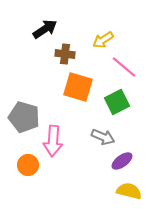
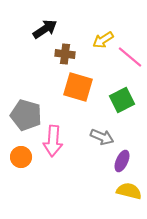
pink line: moved 6 px right, 10 px up
green square: moved 5 px right, 2 px up
gray pentagon: moved 2 px right, 2 px up
gray arrow: moved 1 px left
purple ellipse: rotated 30 degrees counterclockwise
orange circle: moved 7 px left, 8 px up
